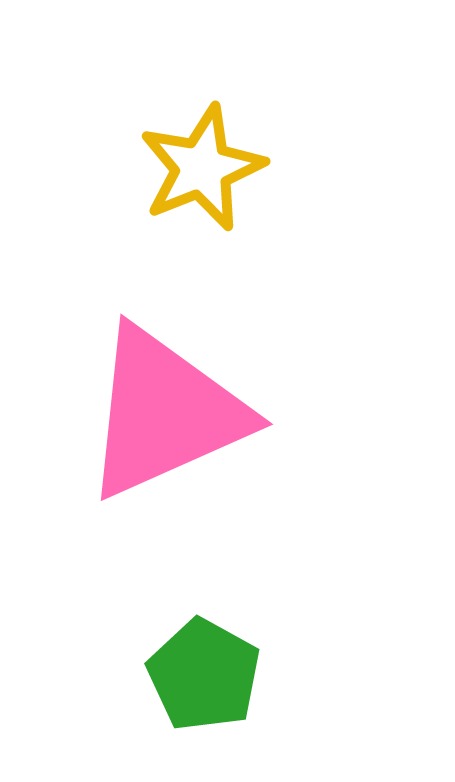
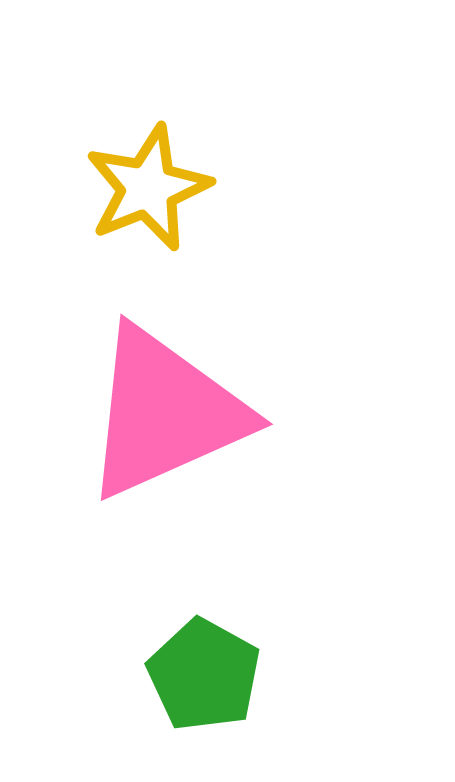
yellow star: moved 54 px left, 20 px down
